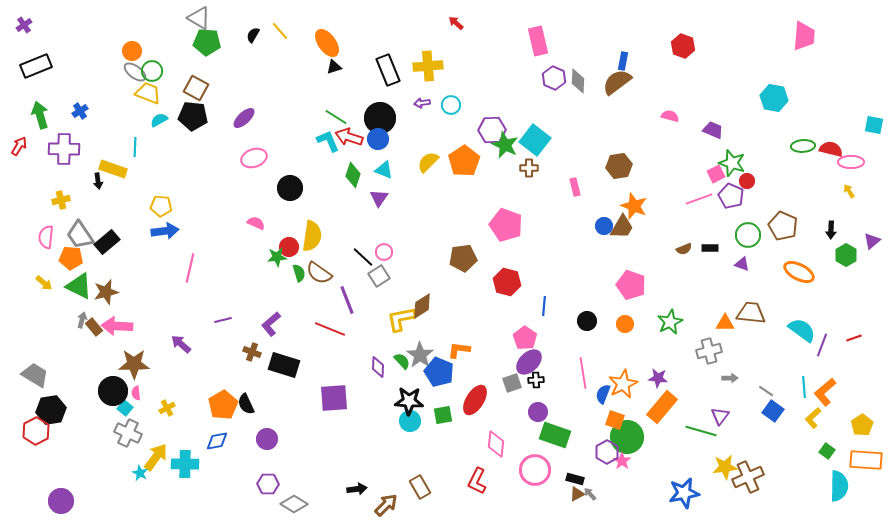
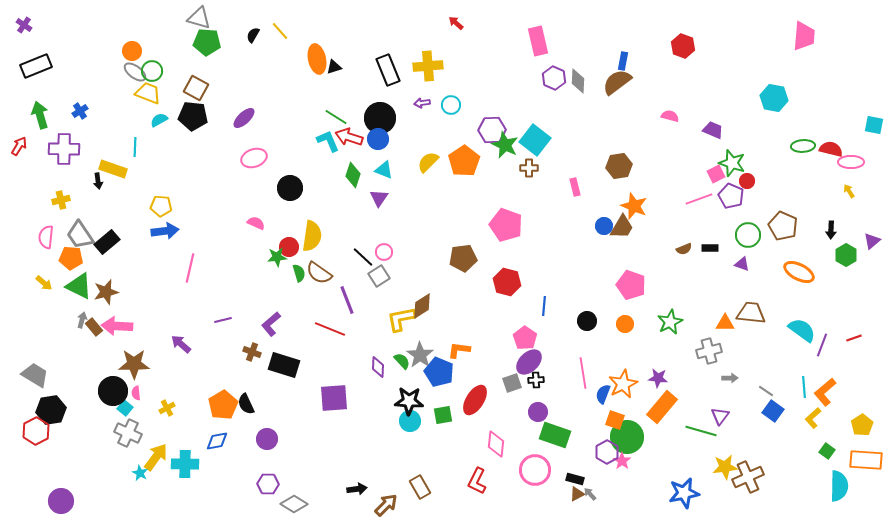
gray triangle at (199, 18): rotated 15 degrees counterclockwise
purple cross at (24, 25): rotated 21 degrees counterclockwise
orange ellipse at (327, 43): moved 10 px left, 16 px down; rotated 24 degrees clockwise
